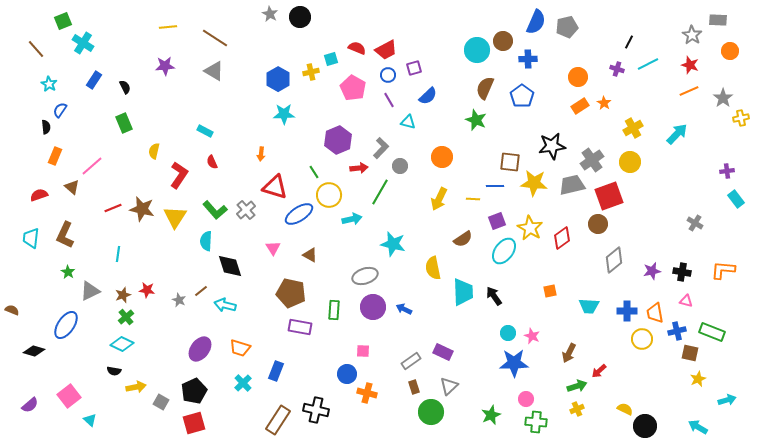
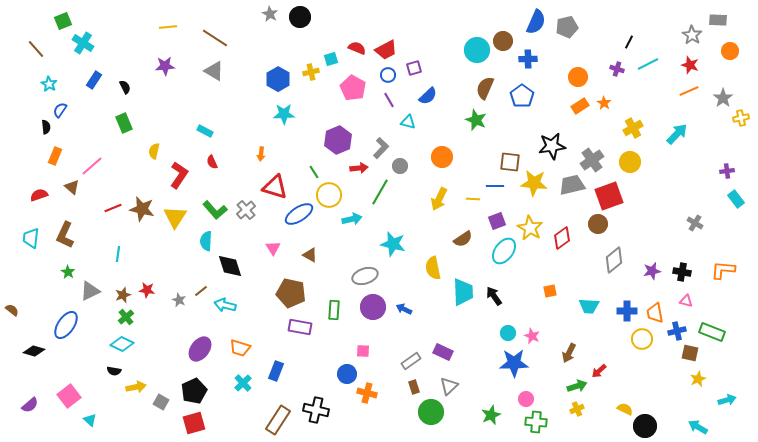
brown semicircle at (12, 310): rotated 16 degrees clockwise
